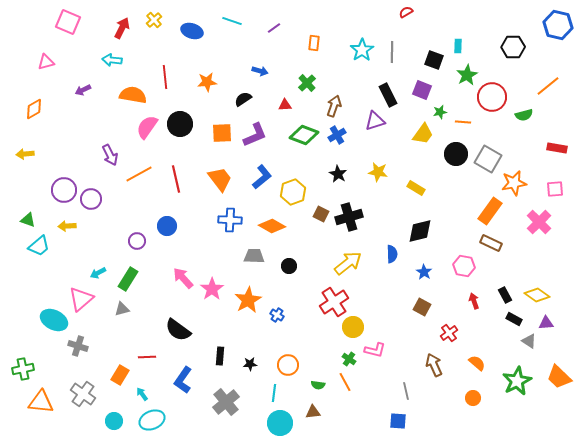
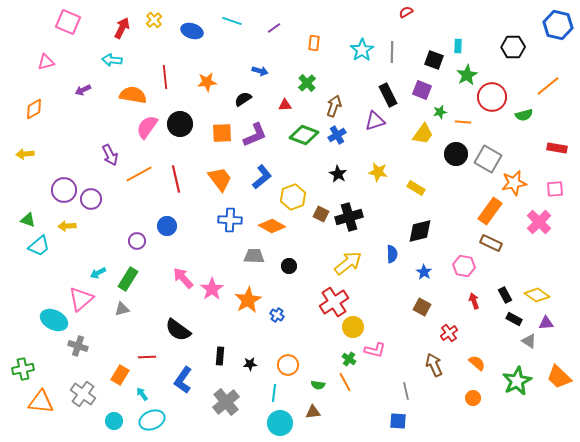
yellow hexagon at (293, 192): moved 5 px down
